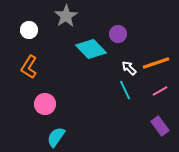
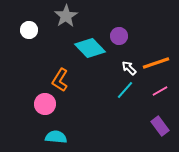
purple circle: moved 1 px right, 2 px down
cyan diamond: moved 1 px left, 1 px up
orange L-shape: moved 31 px right, 13 px down
cyan line: rotated 66 degrees clockwise
cyan semicircle: rotated 60 degrees clockwise
